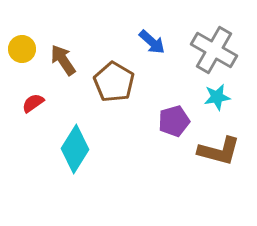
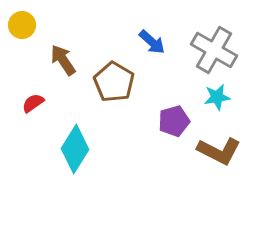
yellow circle: moved 24 px up
brown L-shape: rotated 12 degrees clockwise
